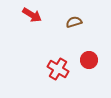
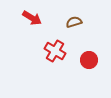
red arrow: moved 3 px down
red cross: moved 3 px left, 18 px up
